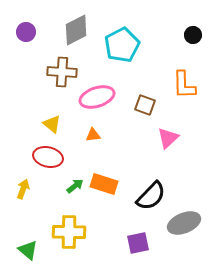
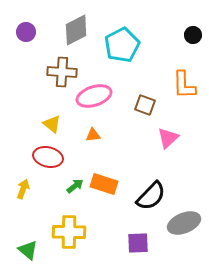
pink ellipse: moved 3 px left, 1 px up
purple square: rotated 10 degrees clockwise
